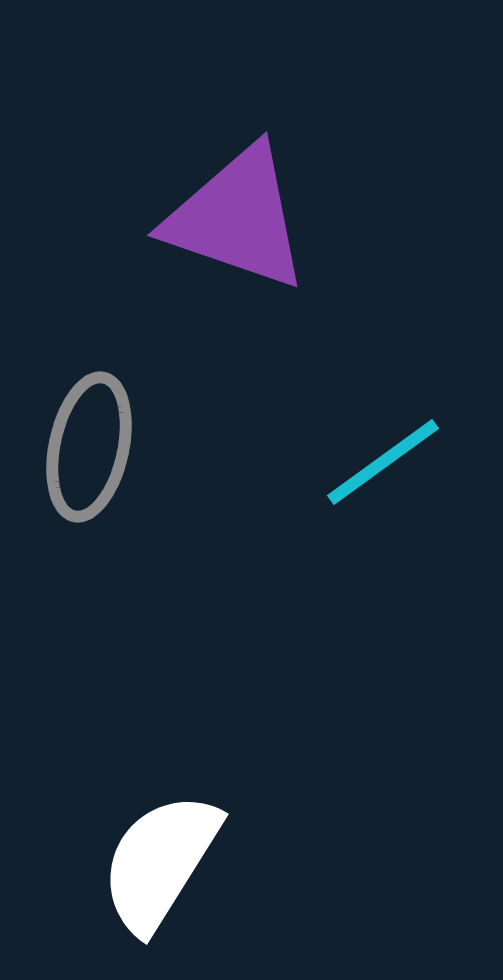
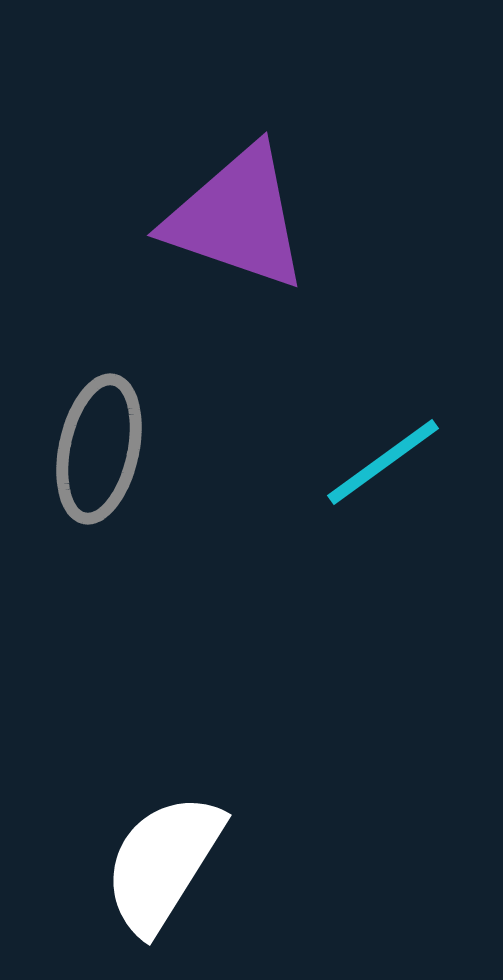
gray ellipse: moved 10 px right, 2 px down
white semicircle: moved 3 px right, 1 px down
